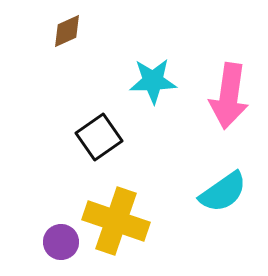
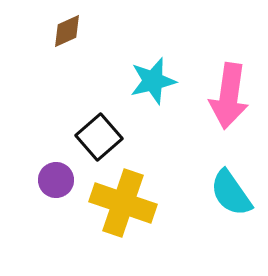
cyan star: rotated 12 degrees counterclockwise
black square: rotated 6 degrees counterclockwise
cyan semicircle: moved 8 px right, 1 px down; rotated 90 degrees clockwise
yellow cross: moved 7 px right, 18 px up
purple circle: moved 5 px left, 62 px up
